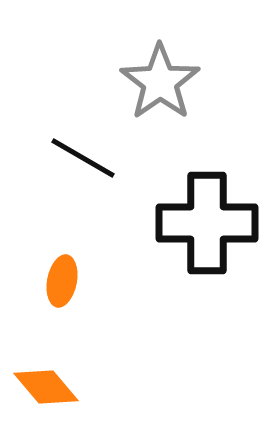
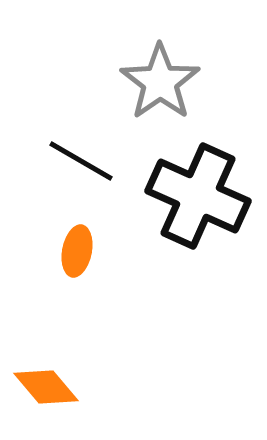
black line: moved 2 px left, 3 px down
black cross: moved 9 px left, 27 px up; rotated 24 degrees clockwise
orange ellipse: moved 15 px right, 30 px up
